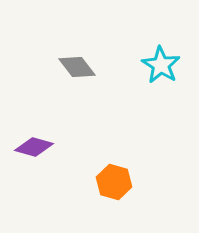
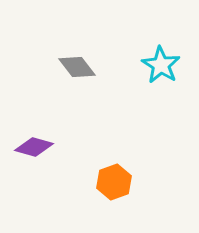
orange hexagon: rotated 24 degrees clockwise
